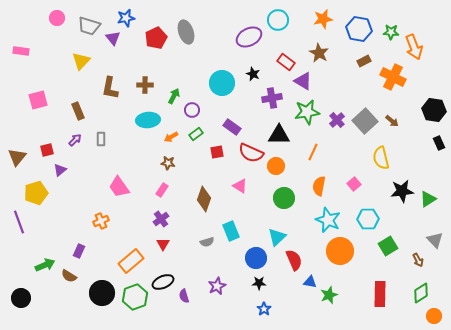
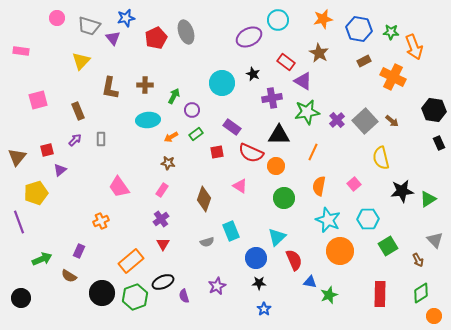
green arrow at (45, 265): moved 3 px left, 6 px up
